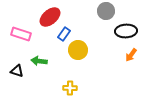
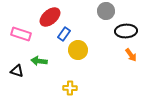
orange arrow: rotated 72 degrees counterclockwise
